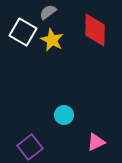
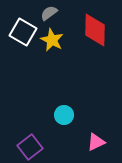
gray semicircle: moved 1 px right, 1 px down
